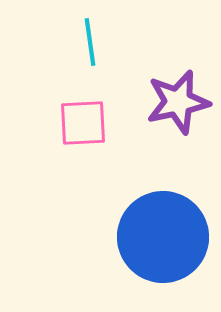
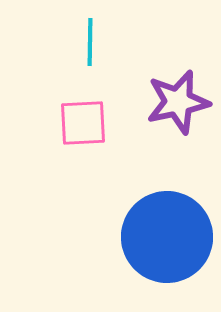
cyan line: rotated 9 degrees clockwise
blue circle: moved 4 px right
